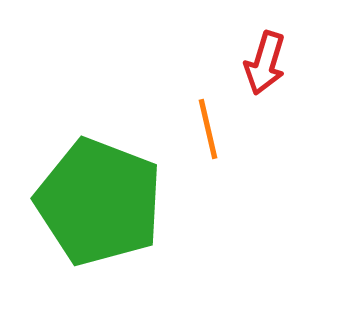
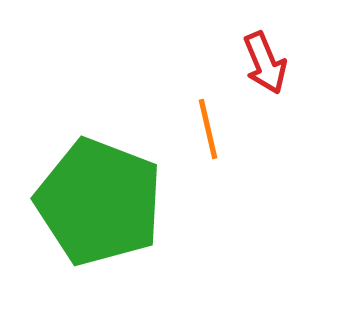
red arrow: rotated 40 degrees counterclockwise
